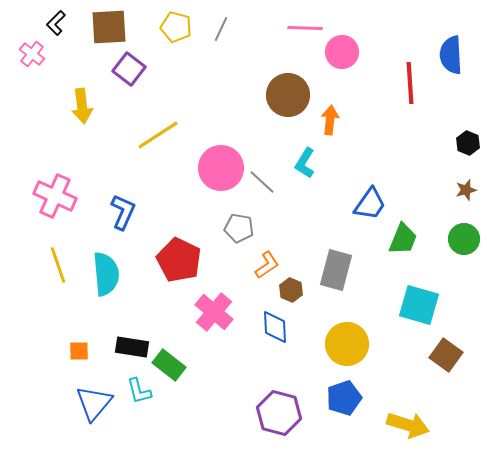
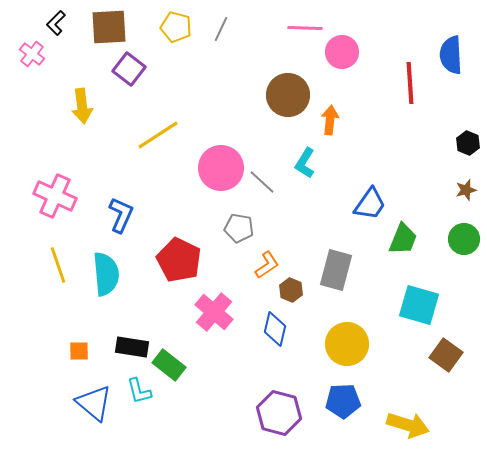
blue L-shape at (123, 212): moved 2 px left, 3 px down
blue diamond at (275, 327): moved 2 px down; rotated 16 degrees clockwise
blue pentagon at (344, 398): moved 1 px left, 3 px down; rotated 16 degrees clockwise
blue triangle at (94, 403): rotated 30 degrees counterclockwise
